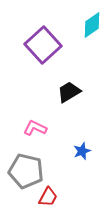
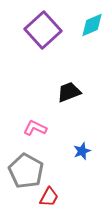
cyan diamond: rotated 12 degrees clockwise
purple square: moved 15 px up
black trapezoid: rotated 10 degrees clockwise
gray pentagon: rotated 16 degrees clockwise
red trapezoid: moved 1 px right
